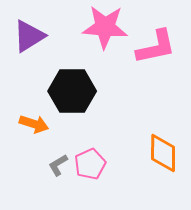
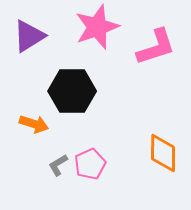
pink star: moved 8 px left; rotated 24 degrees counterclockwise
pink L-shape: rotated 6 degrees counterclockwise
